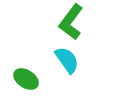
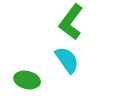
green ellipse: moved 1 px right, 1 px down; rotated 20 degrees counterclockwise
